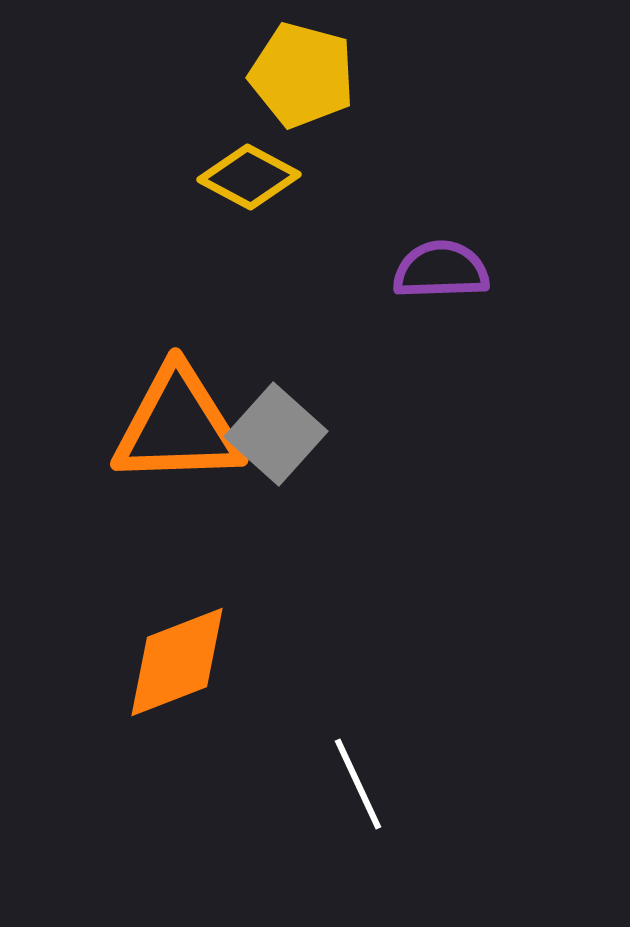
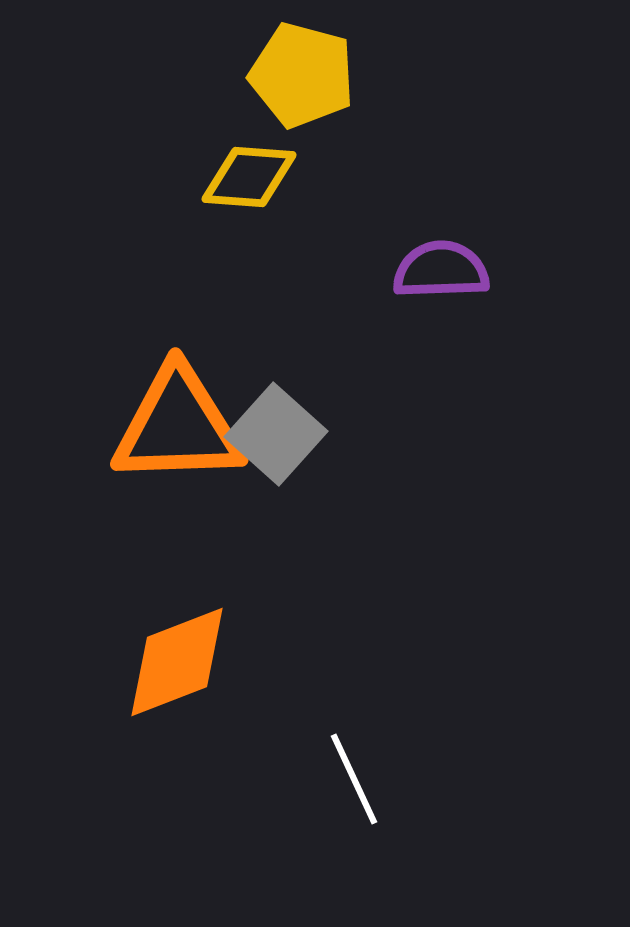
yellow diamond: rotated 24 degrees counterclockwise
white line: moved 4 px left, 5 px up
